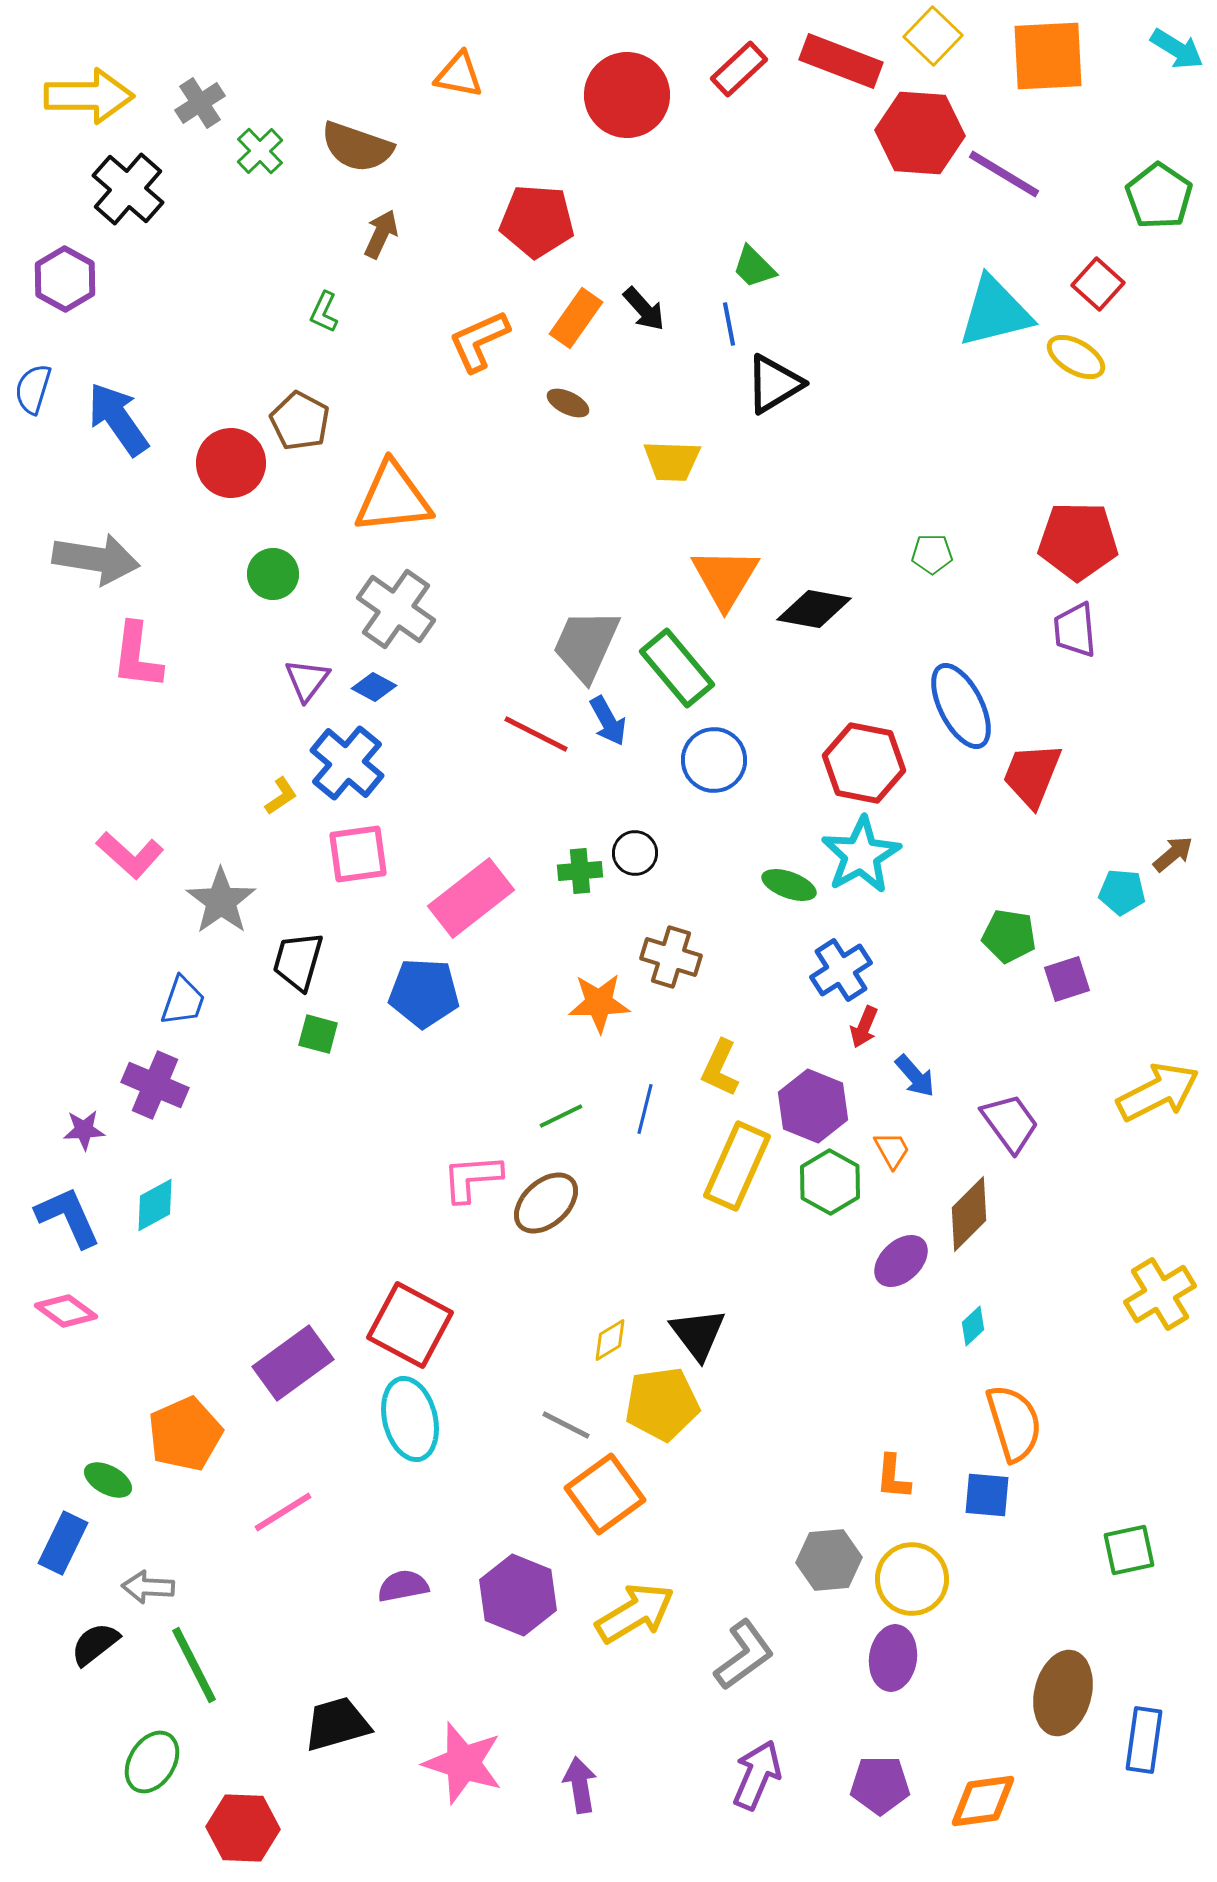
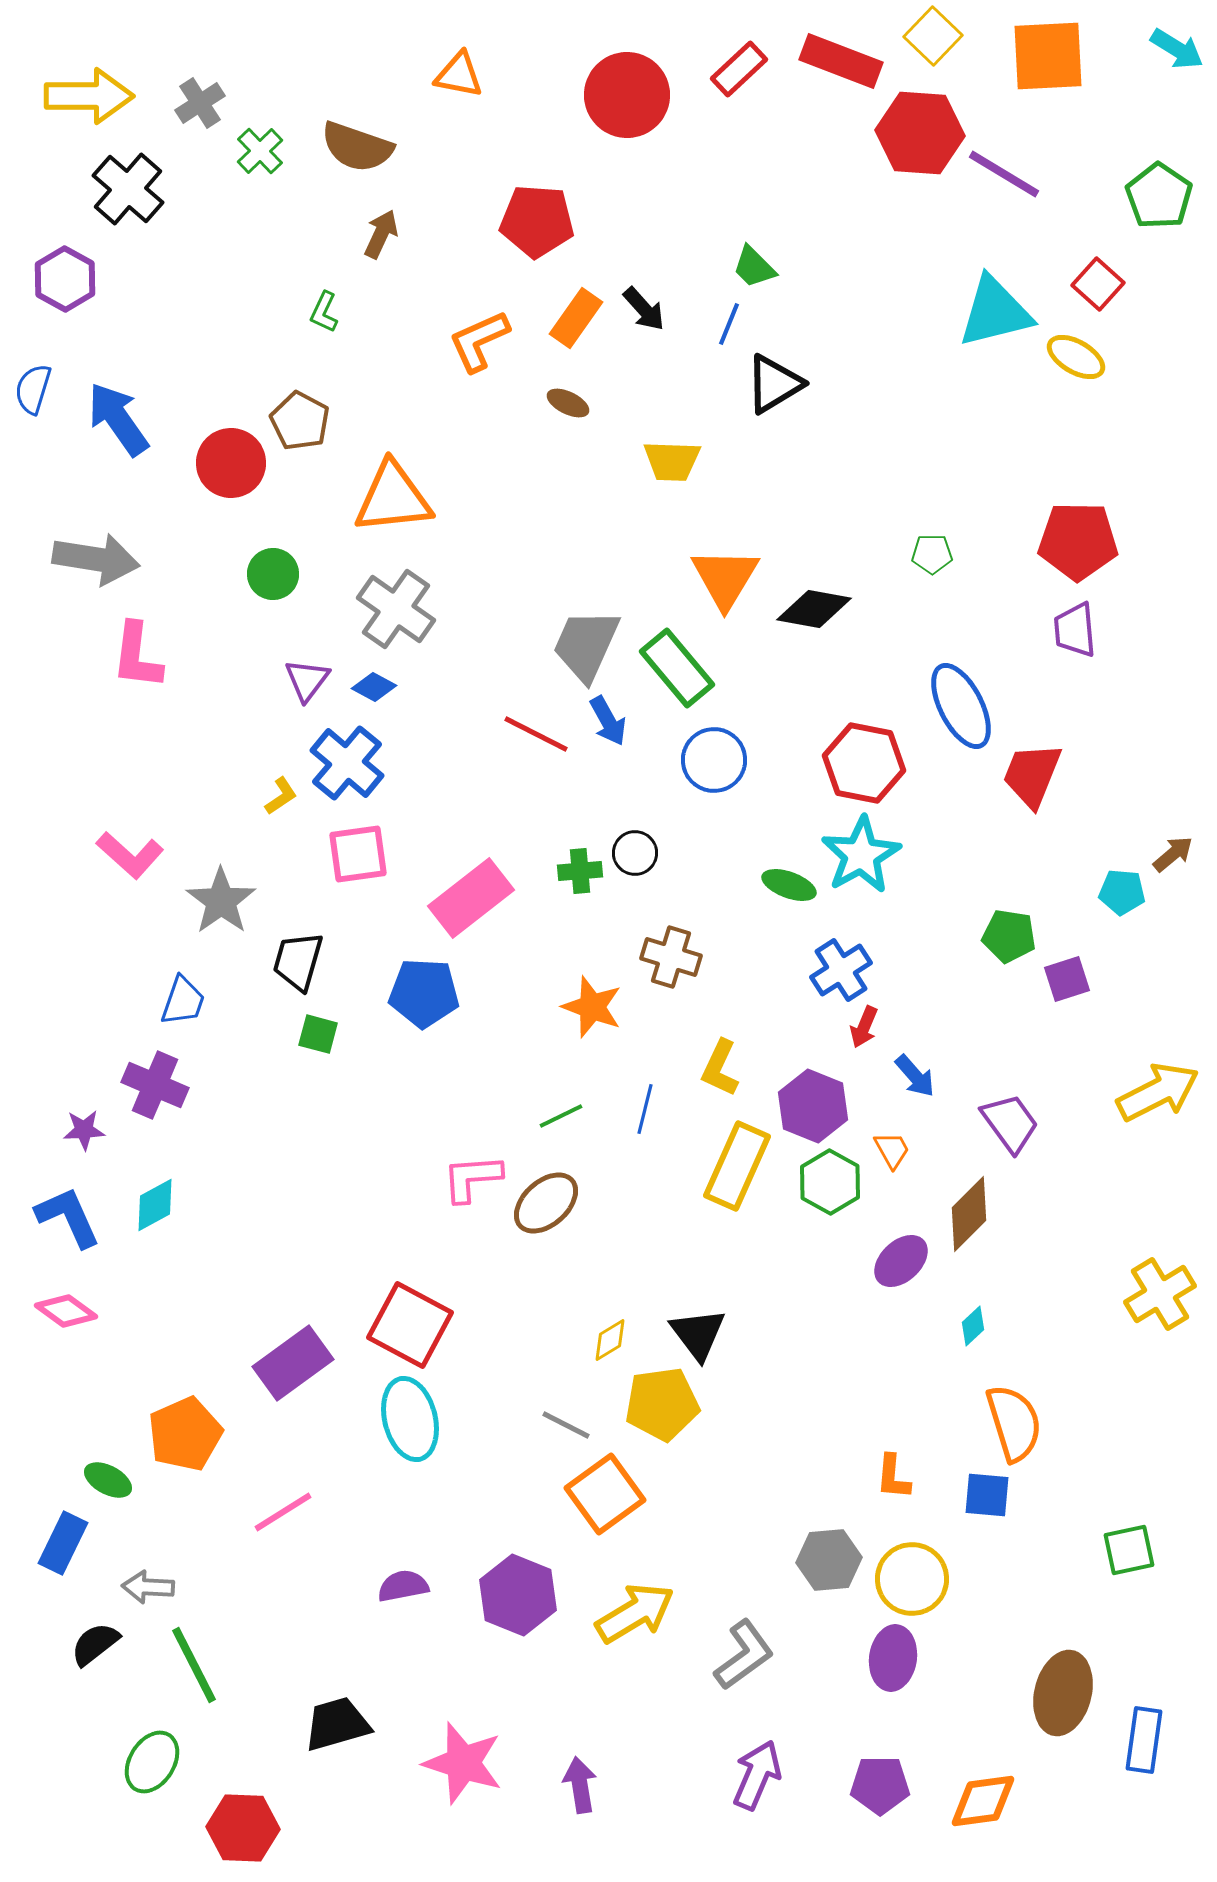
blue line at (729, 324): rotated 33 degrees clockwise
orange star at (599, 1003): moved 7 px left, 4 px down; rotated 22 degrees clockwise
